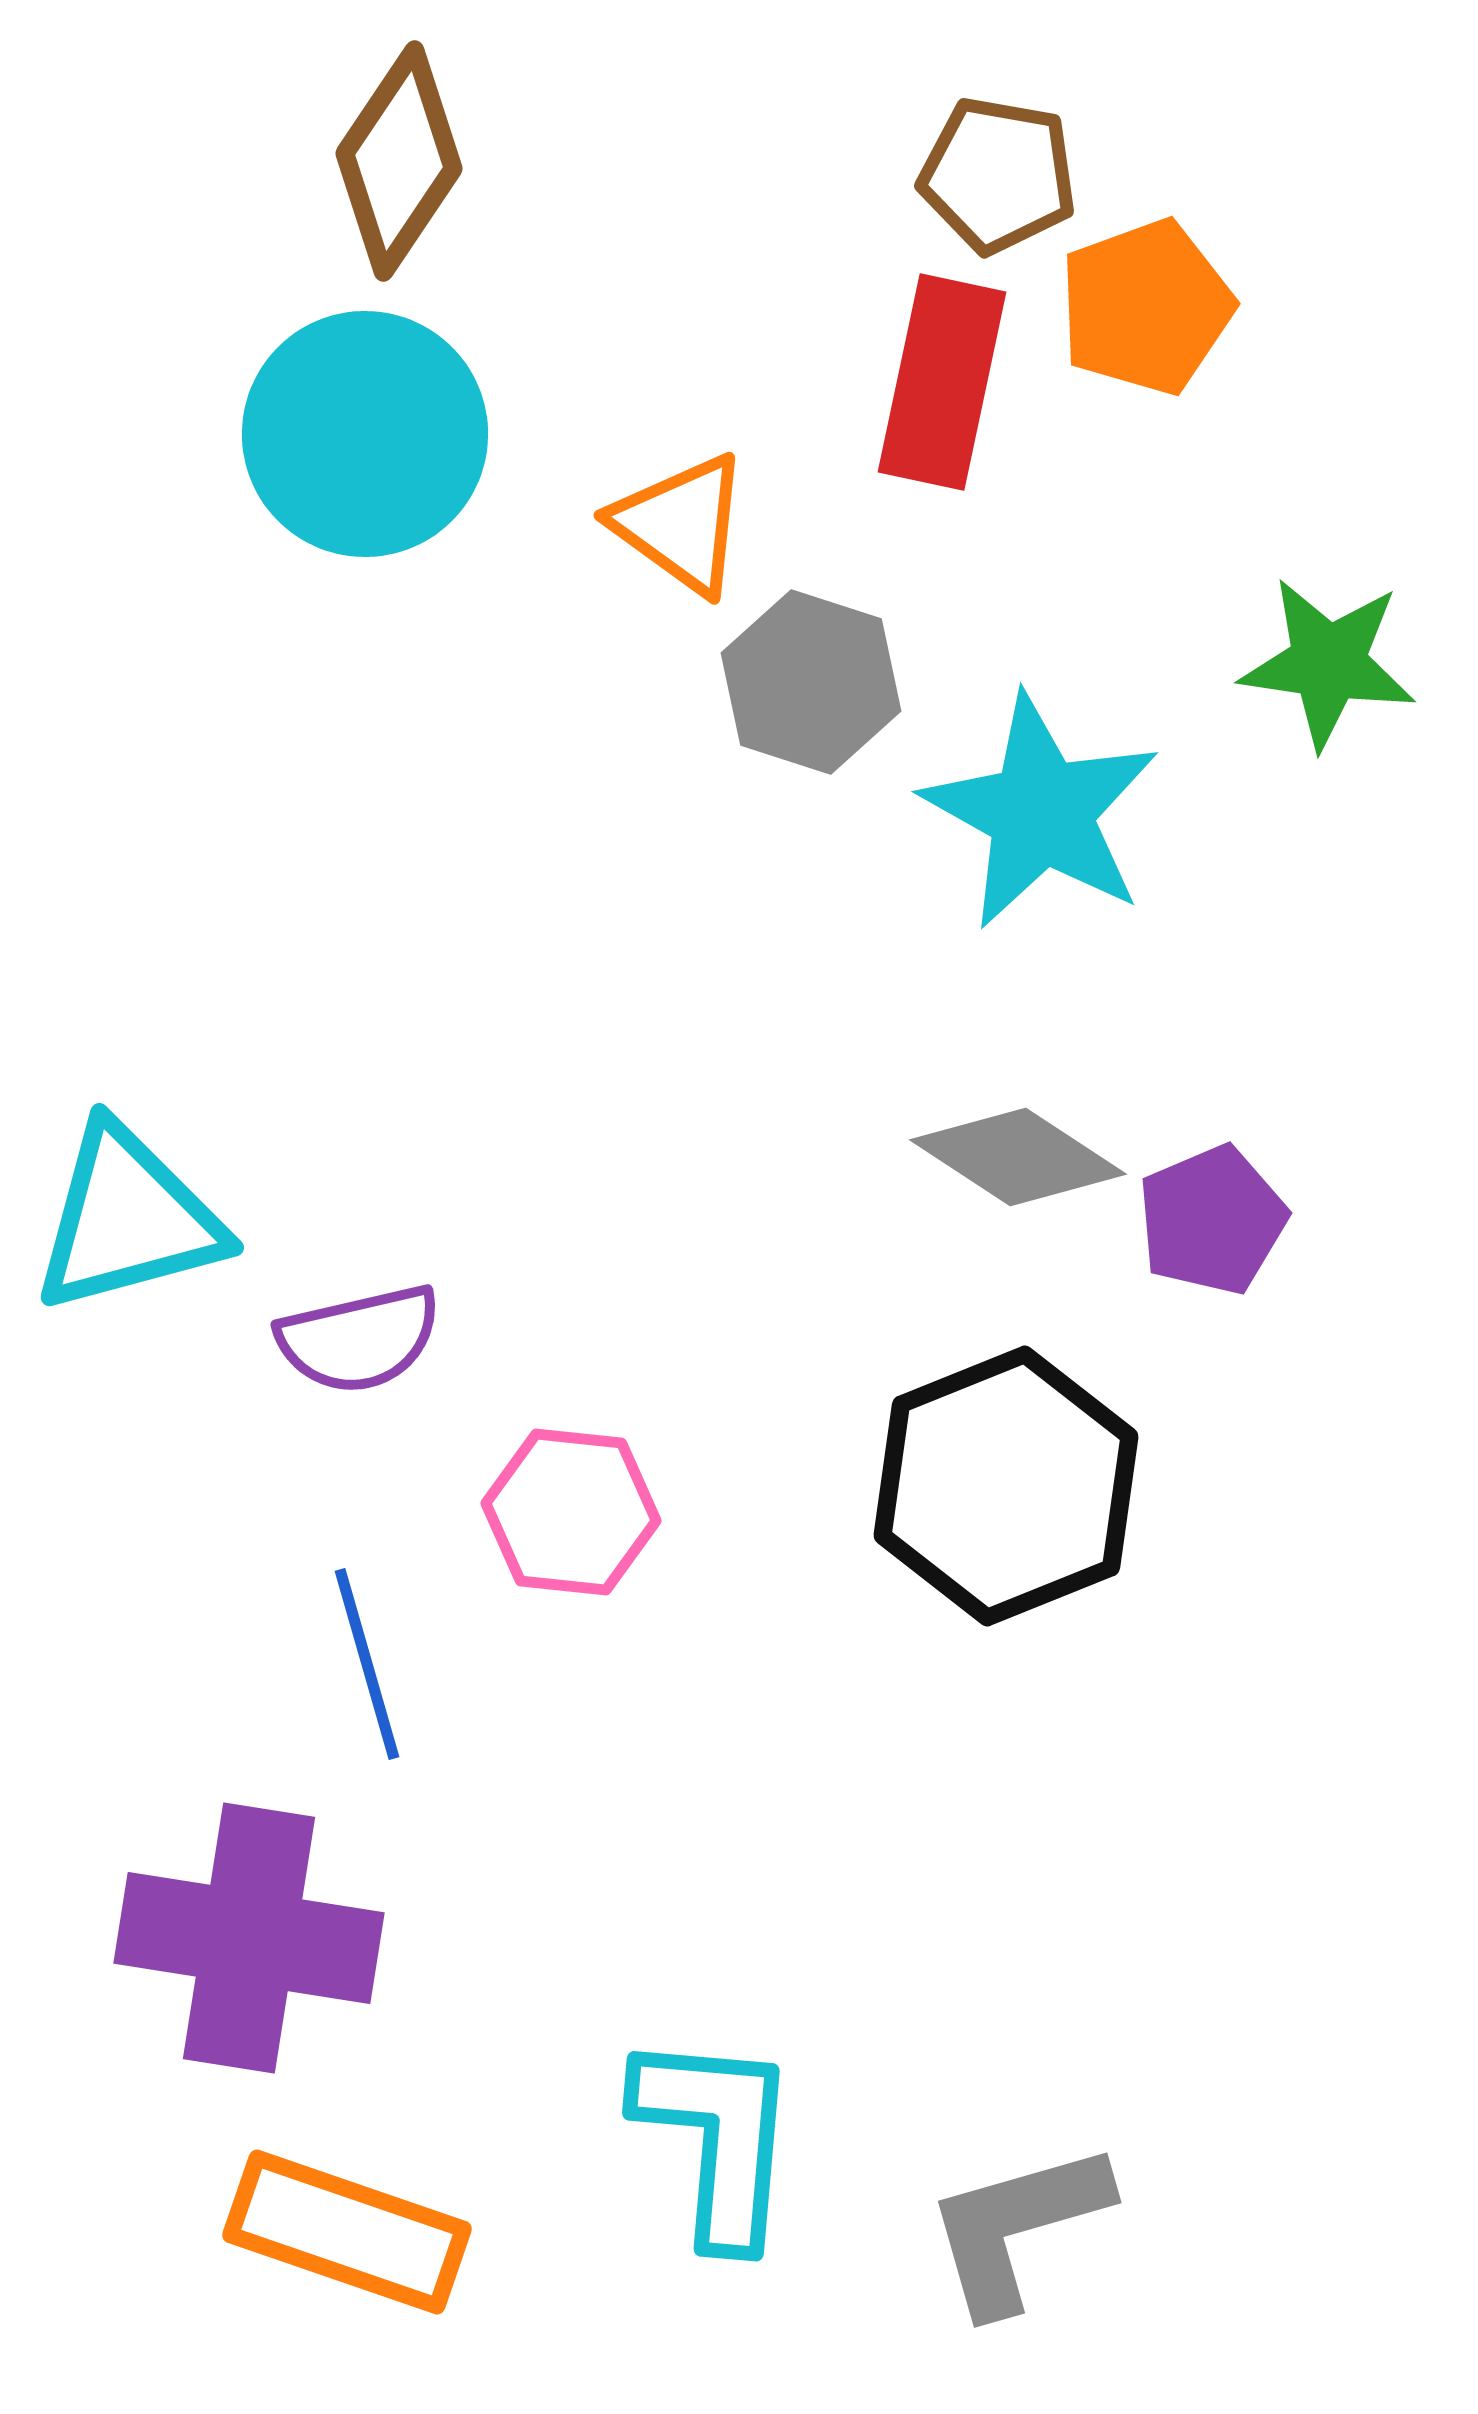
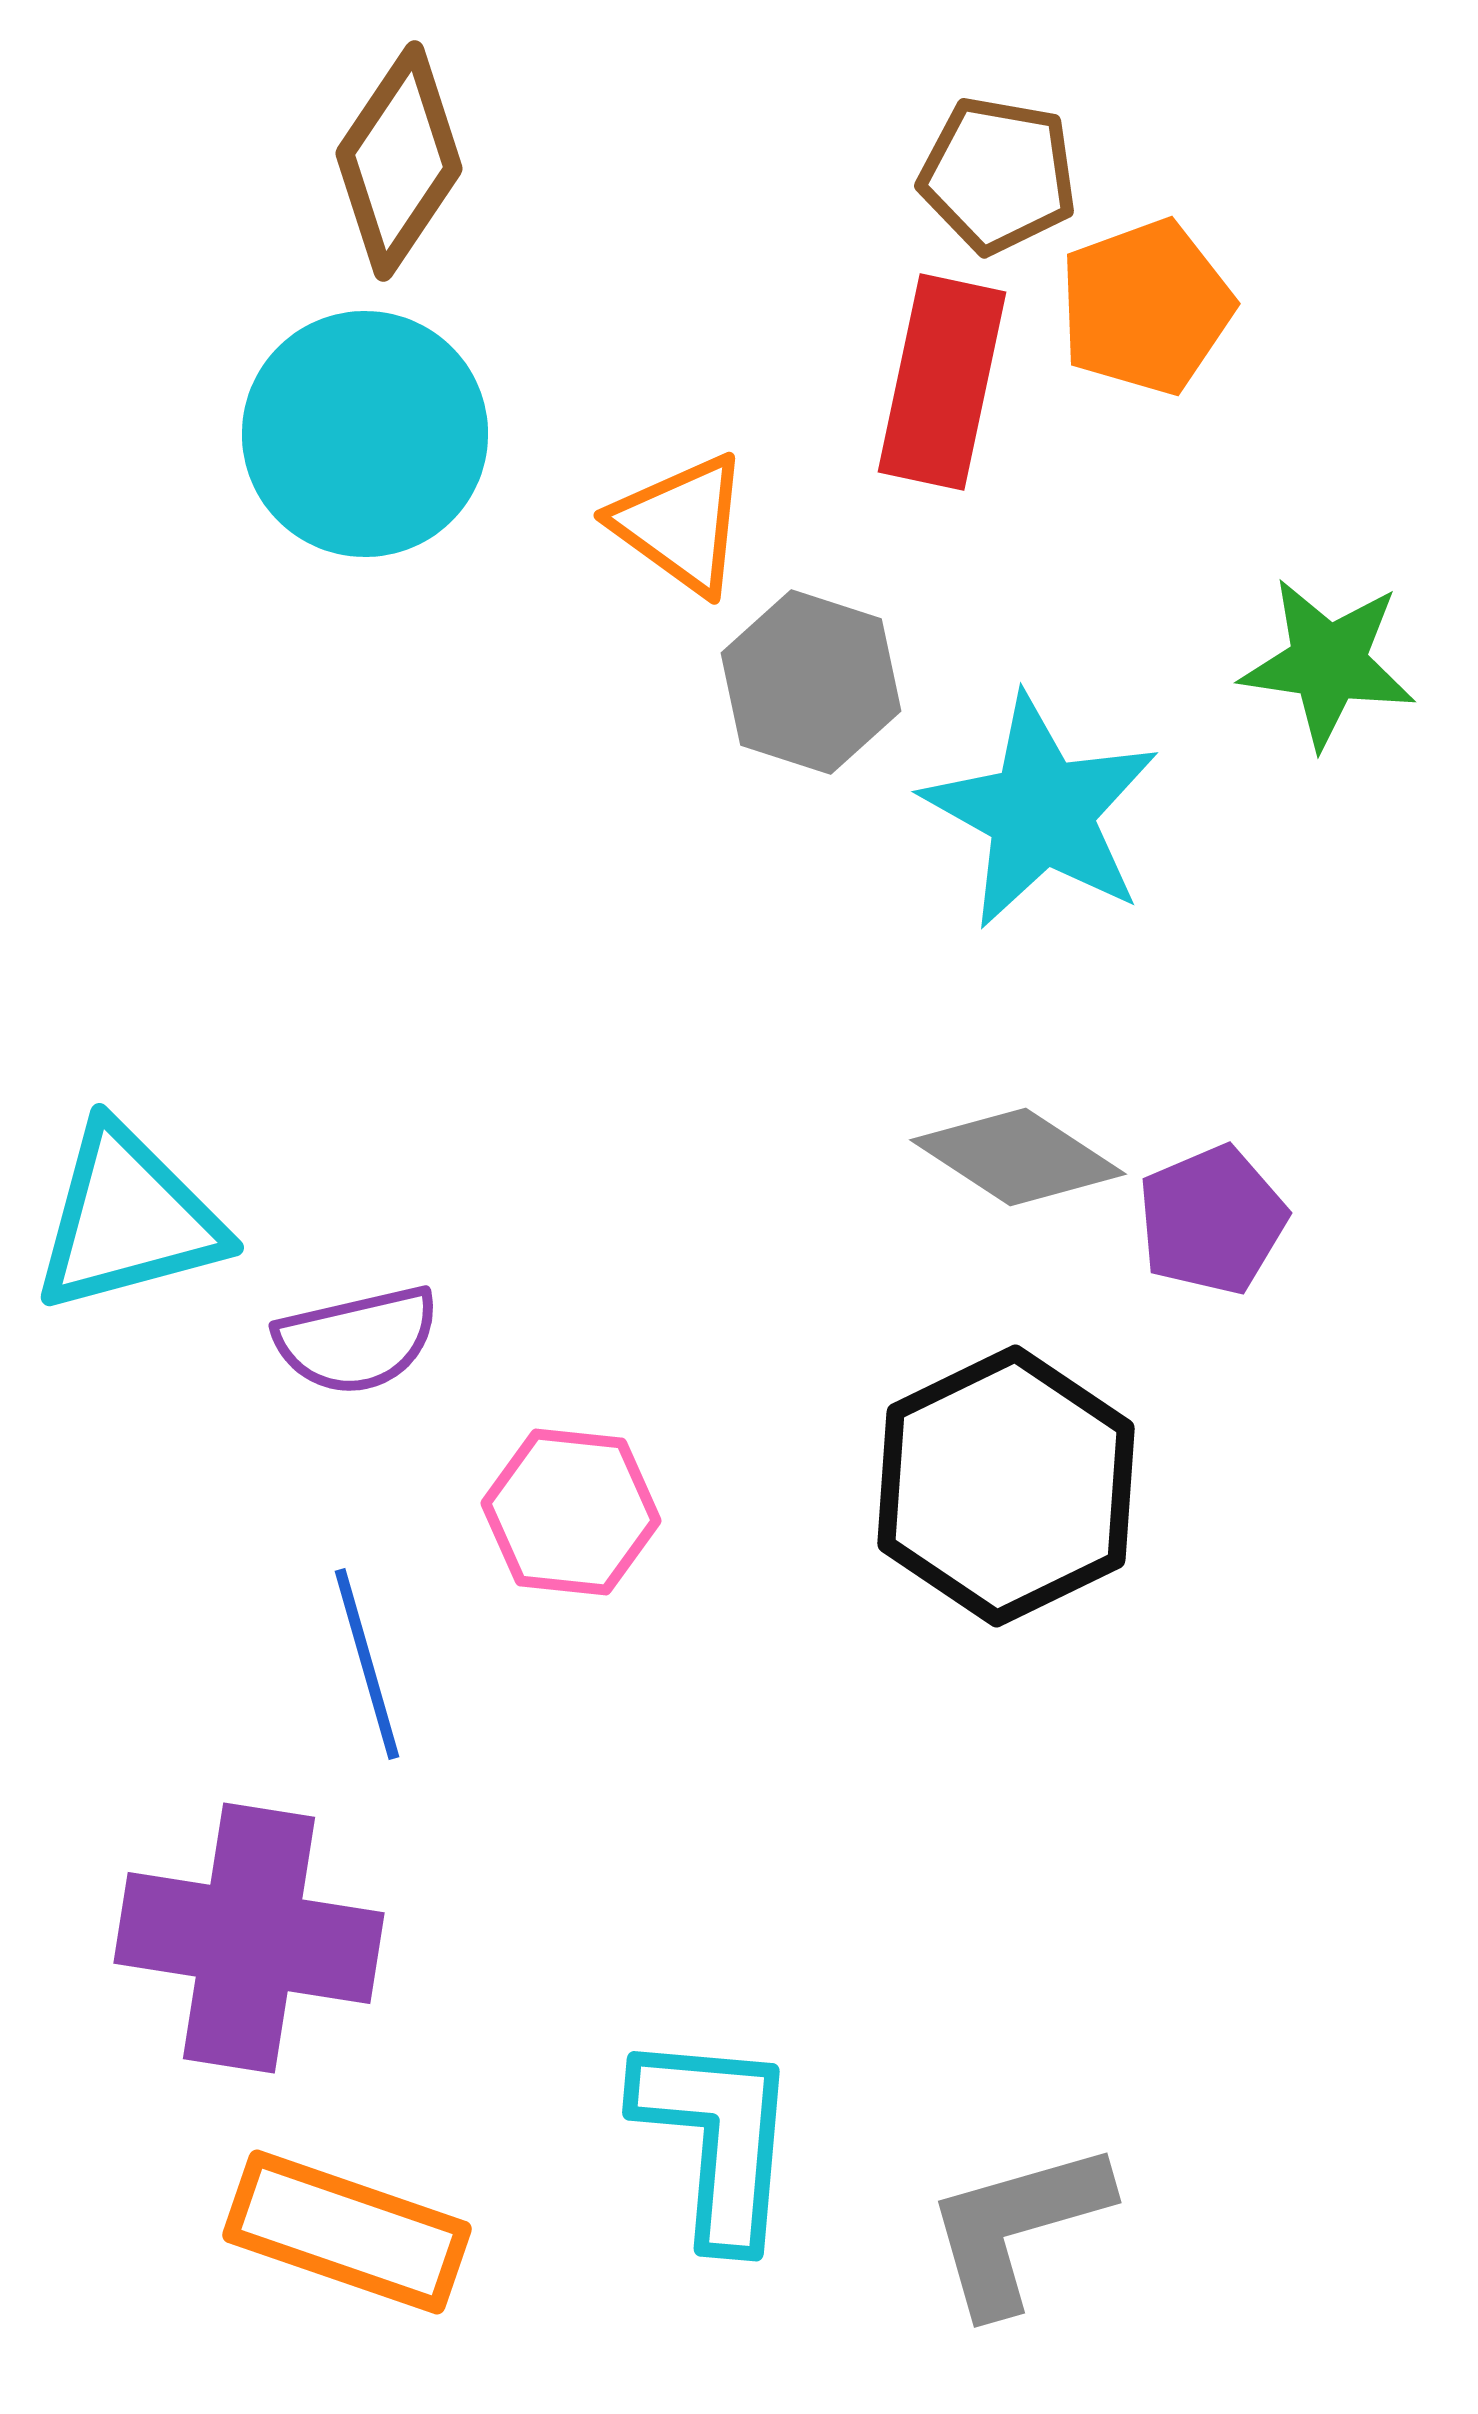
purple semicircle: moved 2 px left, 1 px down
black hexagon: rotated 4 degrees counterclockwise
